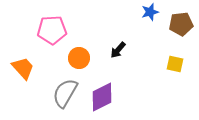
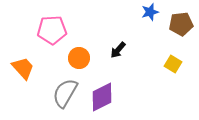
yellow square: moved 2 px left; rotated 18 degrees clockwise
